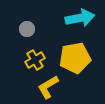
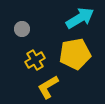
cyan arrow: rotated 20 degrees counterclockwise
gray circle: moved 5 px left
yellow pentagon: moved 4 px up
